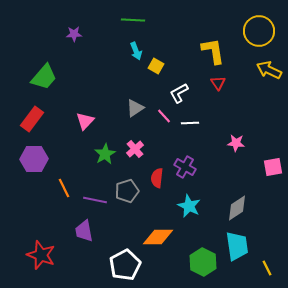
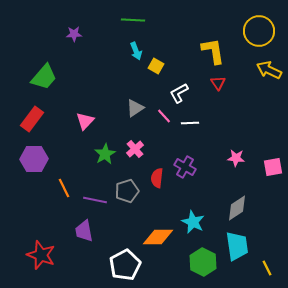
pink star: moved 15 px down
cyan star: moved 4 px right, 16 px down
